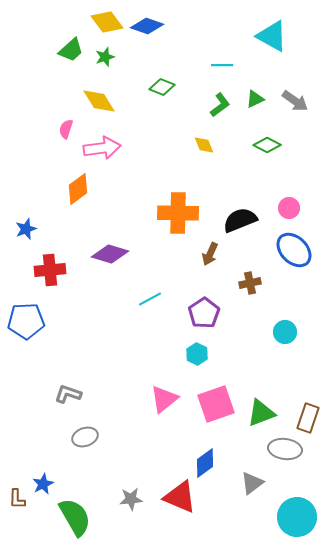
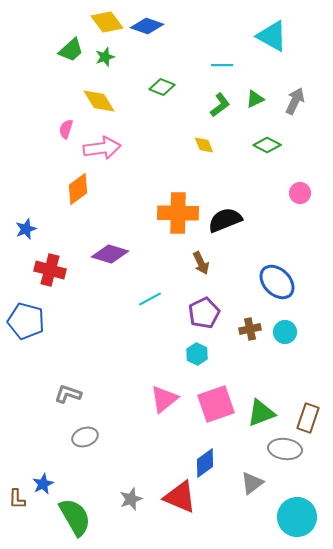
gray arrow at (295, 101): rotated 100 degrees counterclockwise
pink circle at (289, 208): moved 11 px right, 15 px up
black semicircle at (240, 220): moved 15 px left
blue ellipse at (294, 250): moved 17 px left, 32 px down
brown arrow at (210, 254): moved 9 px left, 9 px down; rotated 50 degrees counterclockwise
red cross at (50, 270): rotated 20 degrees clockwise
brown cross at (250, 283): moved 46 px down
purple pentagon at (204, 313): rotated 8 degrees clockwise
blue pentagon at (26, 321): rotated 18 degrees clockwise
gray star at (131, 499): rotated 15 degrees counterclockwise
